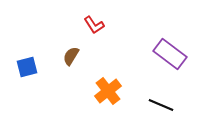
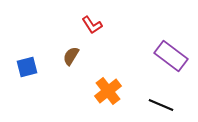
red L-shape: moved 2 px left
purple rectangle: moved 1 px right, 2 px down
